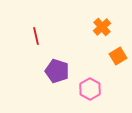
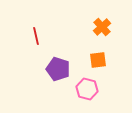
orange square: moved 20 px left, 4 px down; rotated 24 degrees clockwise
purple pentagon: moved 1 px right, 2 px up
pink hexagon: moved 3 px left; rotated 15 degrees counterclockwise
